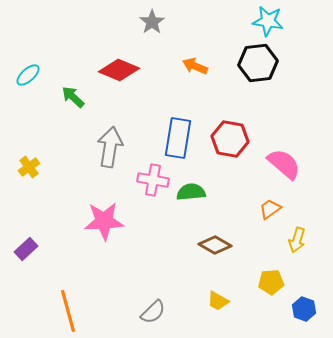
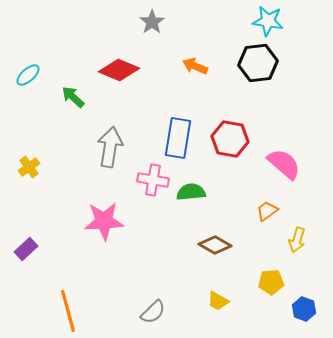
orange trapezoid: moved 3 px left, 2 px down
